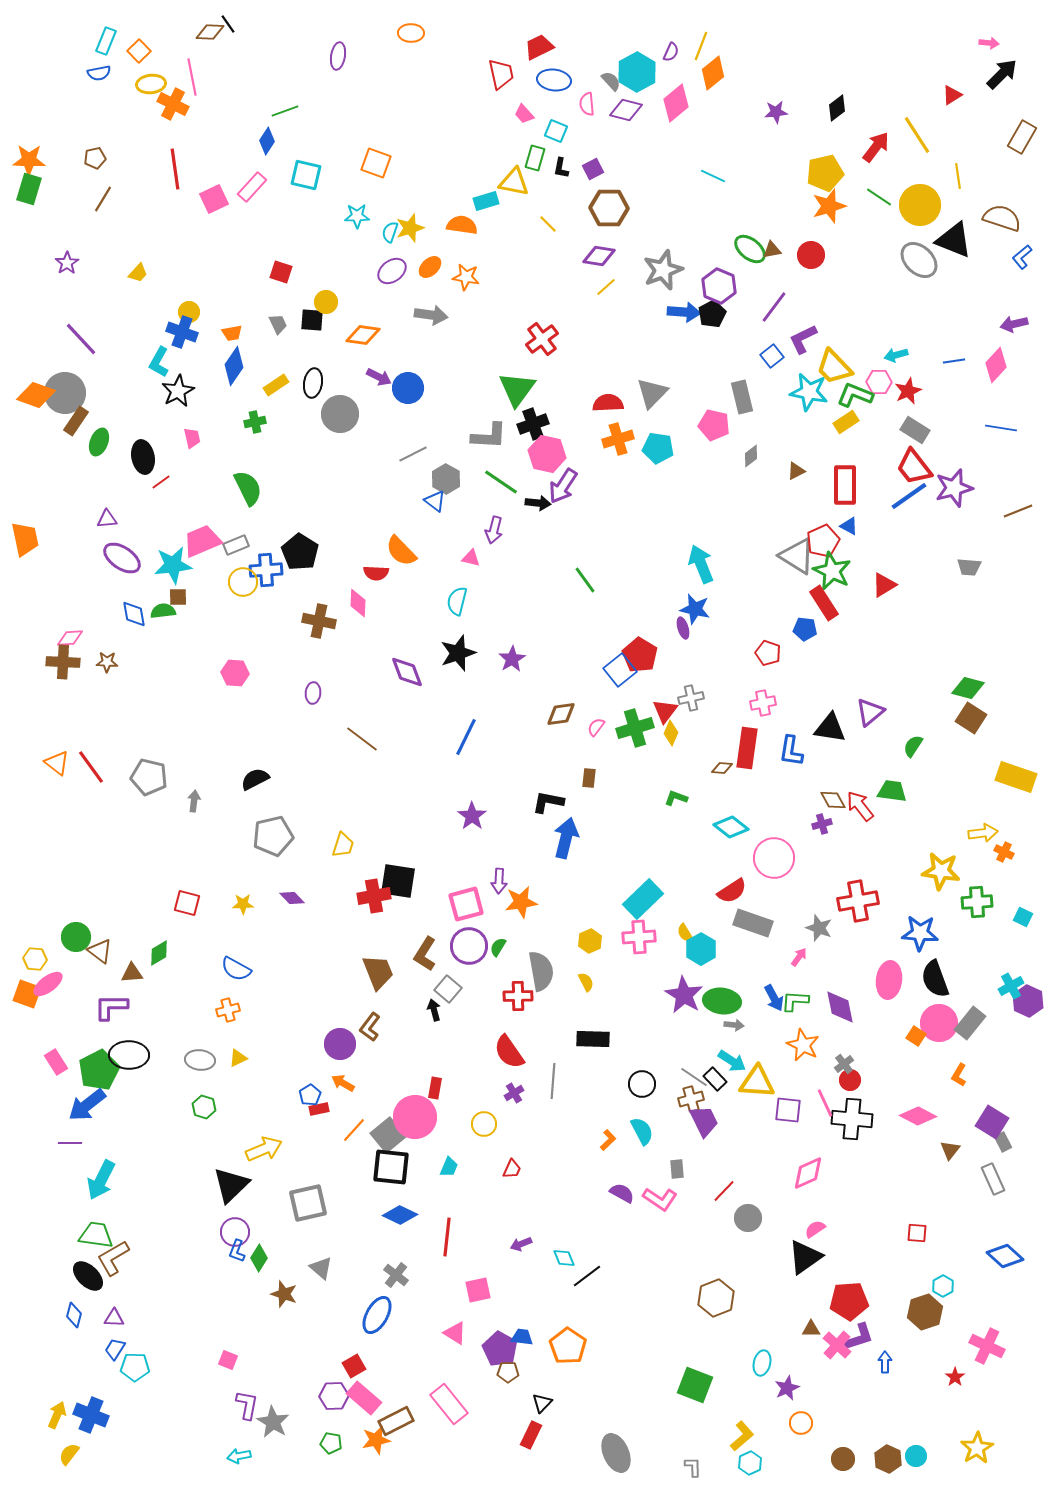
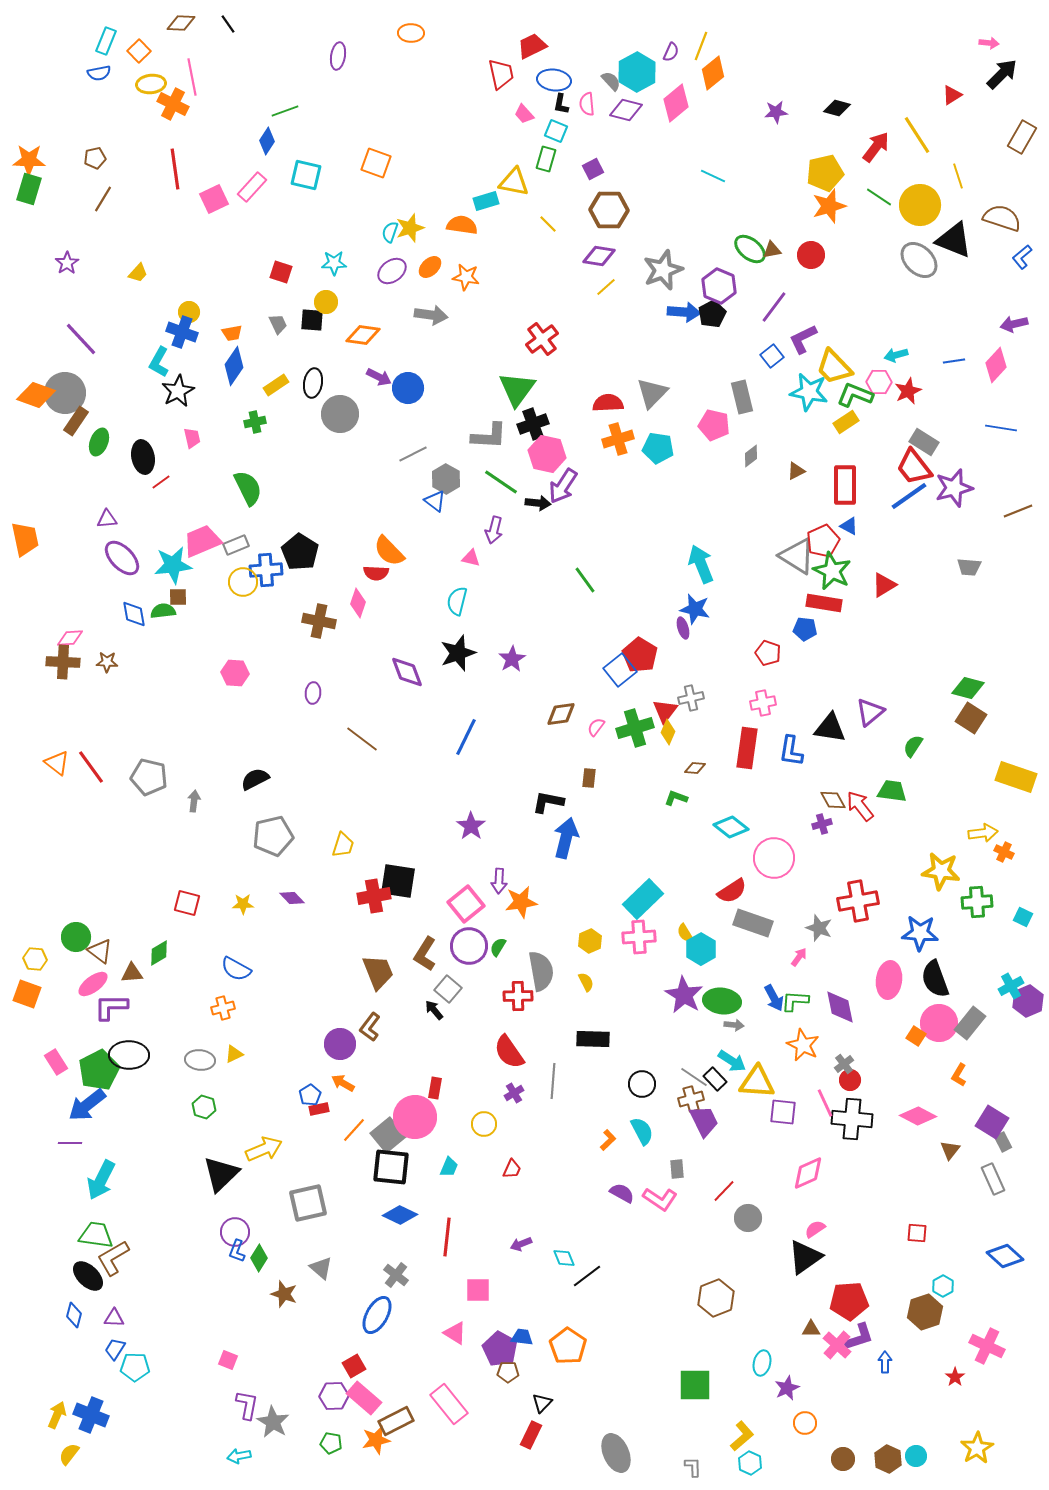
brown diamond at (210, 32): moved 29 px left, 9 px up
red trapezoid at (539, 47): moved 7 px left, 1 px up
black diamond at (837, 108): rotated 52 degrees clockwise
green rectangle at (535, 158): moved 11 px right, 1 px down
black L-shape at (561, 168): moved 64 px up
yellow line at (958, 176): rotated 10 degrees counterclockwise
brown hexagon at (609, 208): moved 2 px down
cyan star at (357, 216): moved 23 px left, 47 px down
gray rectangle at (915, 430): moved 9 px right, 12 px down
orange semicircle at (401, 551): moved 12 px left
purple ellipse at (122, 558): rotated 12 degrees clockwise
pink diamond at (358, 603): rotated 16 degrees clockwise
red rectangle at (824, 603): rotated 48 degrees counterclockwise
yellow diamond at (671, 733): moved 3 px left, 1 px up
brown diamond at (722, 768): moved 27 px left
purple star at (472, 816): moved 1 px left, 10 px down
pink square at (466, 904): rotated 24 degrees counterclockwise
pink ellipse at (48, 984): moved 45 px right
purple hexagon at (1028, 1001): rotated 12 degrees clockwise
orange cross at (228, 1010): moved 5 px left, 2 px up
black arrow at (434, 1010): rotated 25 degrees counterclockwise
yellow triangle at (238, 1058): moved 4 px left, 4 px up
purple square at (788, 1110): moved 5 px left, 2 px down
black triangle at (231, 1185): moved 10 px left, 11 px up
pink square at (478, 1290): rotated 12 degrees clockwise
green square at (695, 1385): rotated 21 degrees counterclockwise
orange circle at (801, 1423): moved 4 px right
cyan hexagon at (750, 1463): rotated 10 degrees counterclockwise
